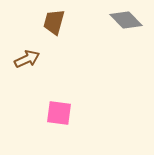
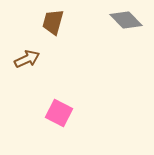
brown trapezoid: moved 1 px left
pink square: rotated 20 degrees clockwise
